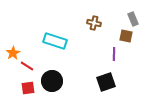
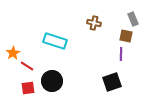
purple line: moved 7 px right
black square: moved 6 px right
